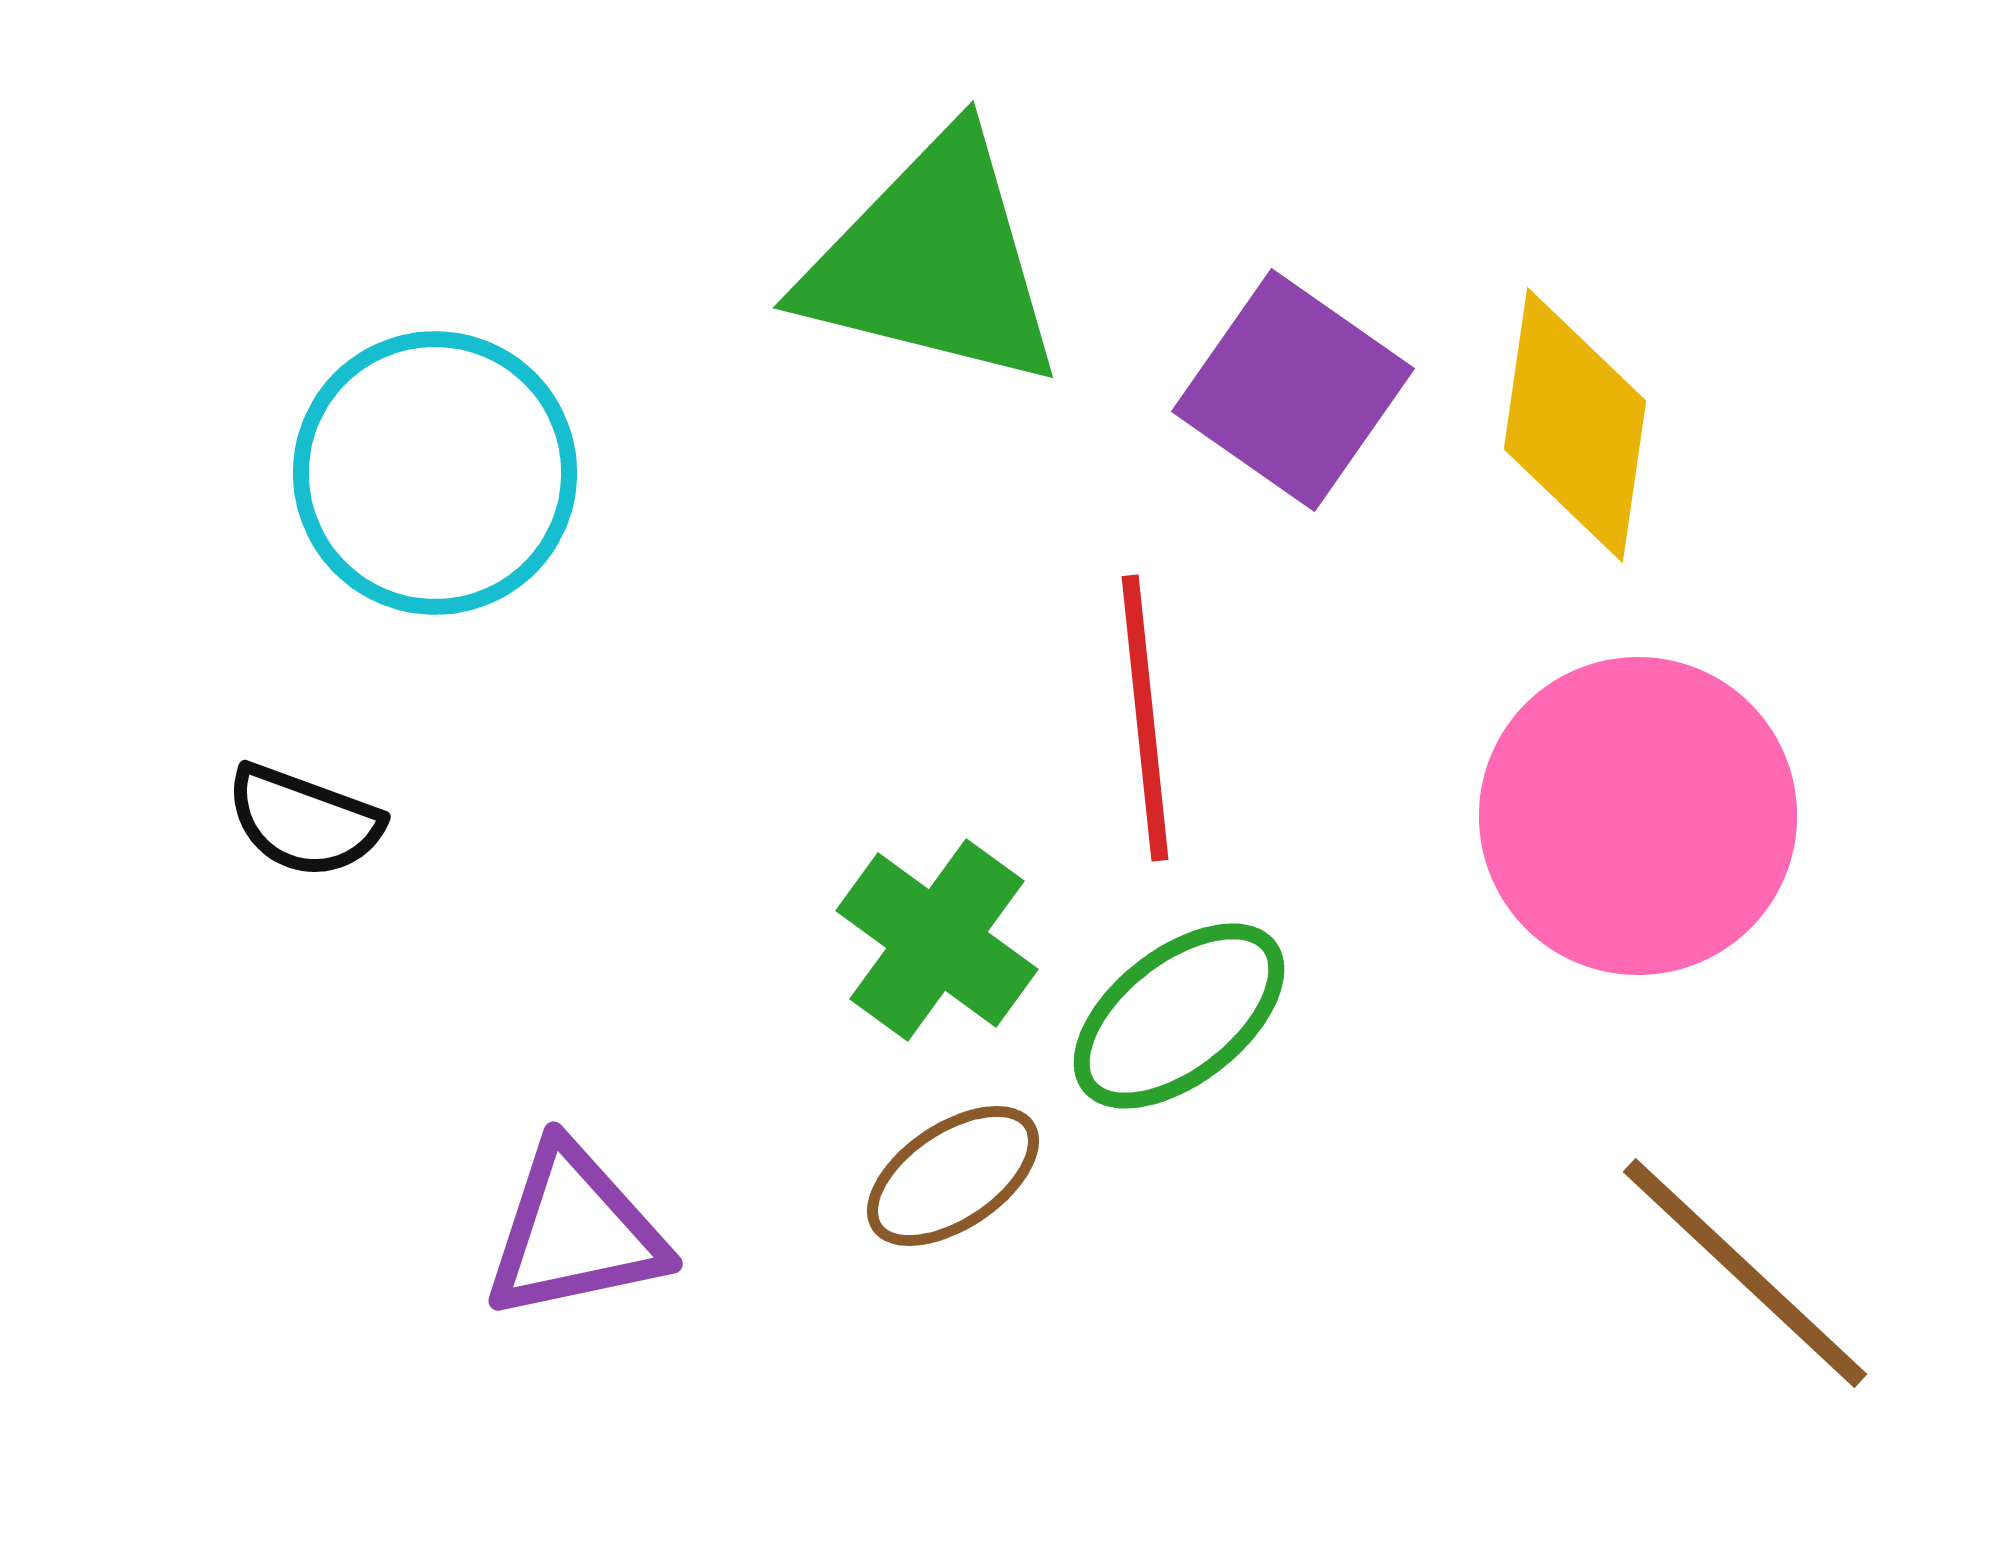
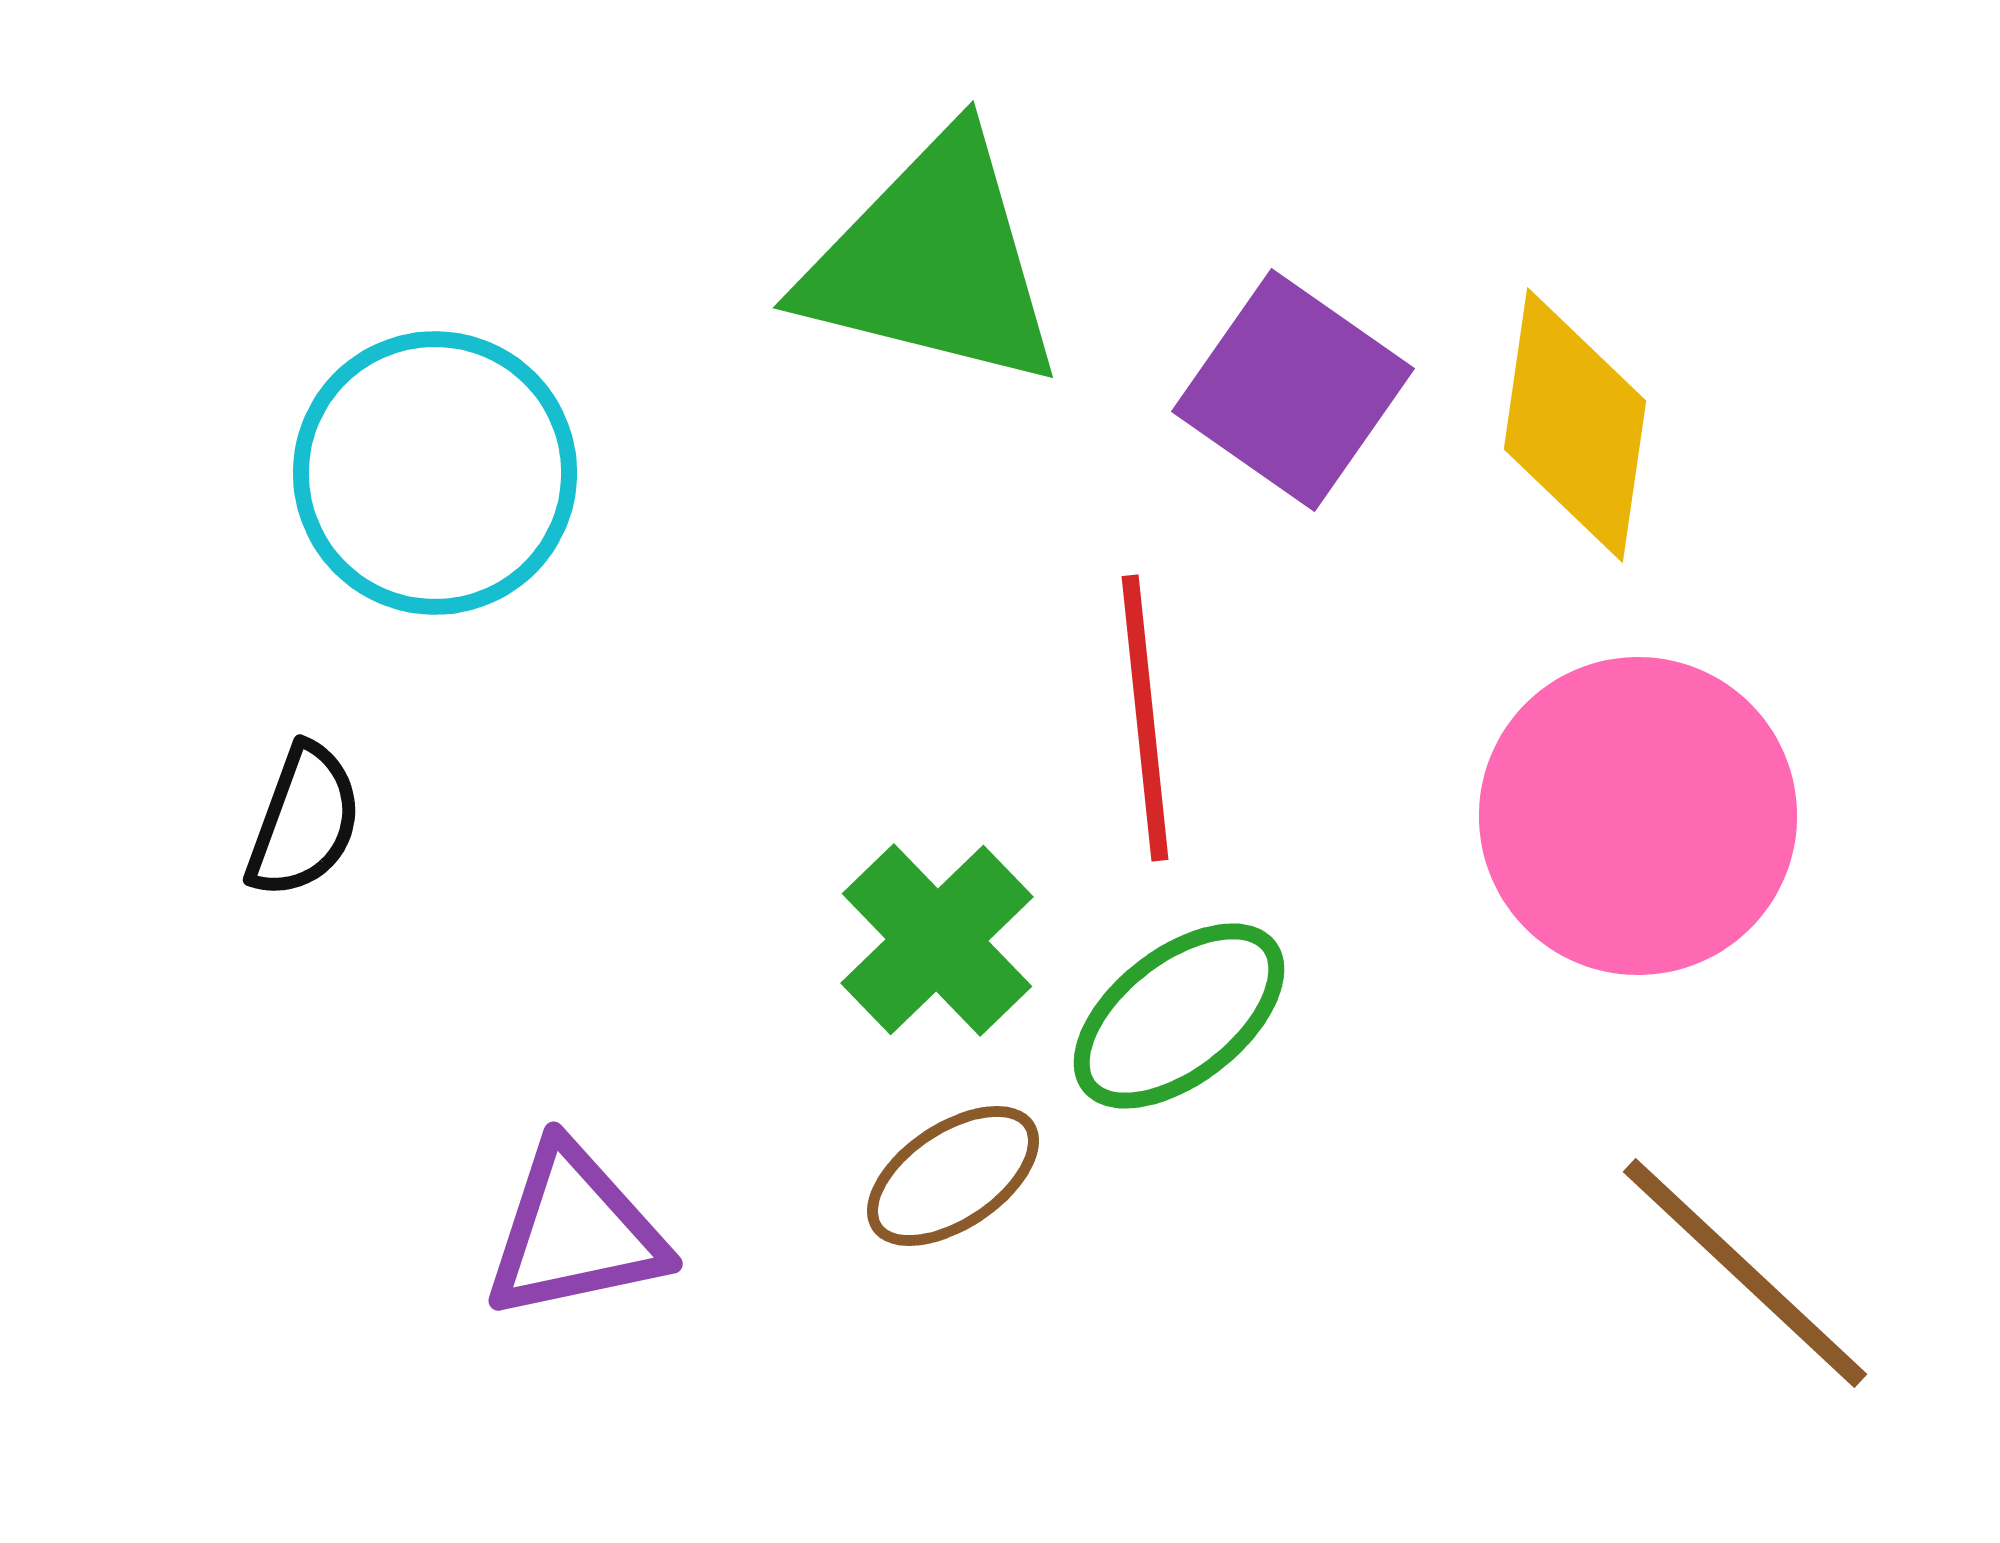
black semicircle: rotated 90 degrees counterclockwise
green cross: rotated 10 degrees clockwise
